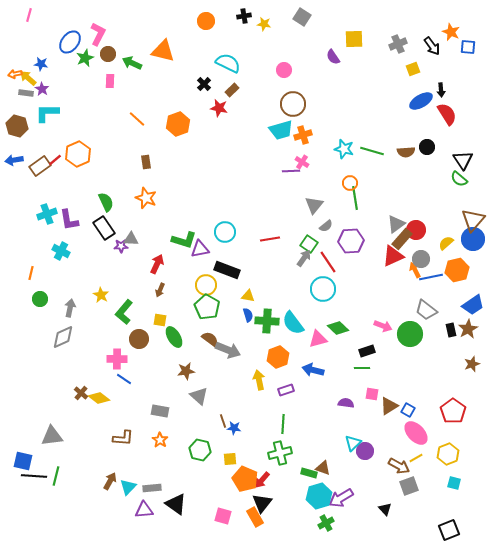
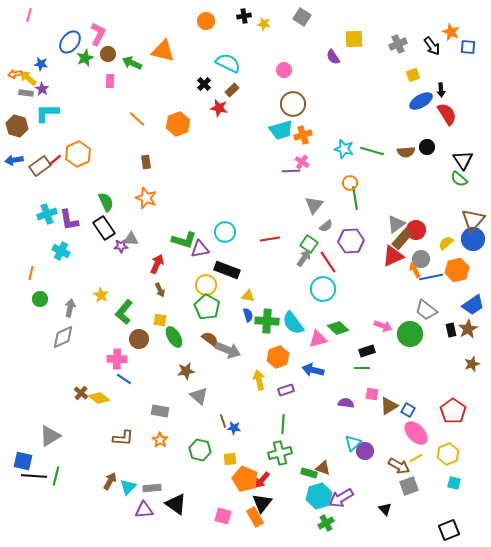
yellow square at (413, 69): moved 6 px down
brown arrow at (160, 290): rotated 48 degrees counterclockwise
gray triangle at (52, 436): moved 2 px left; rotated 25 degrees counterclockwise
